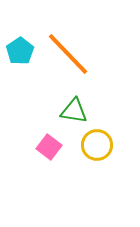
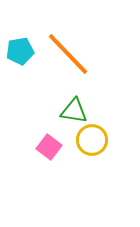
cyan pentagon: rotated 24 degrees clockwise
yellow circle: moved 5 px left, 5 px up
